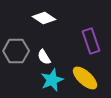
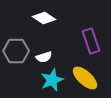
white semicircle: rotated 77 degrees counterclockwise
